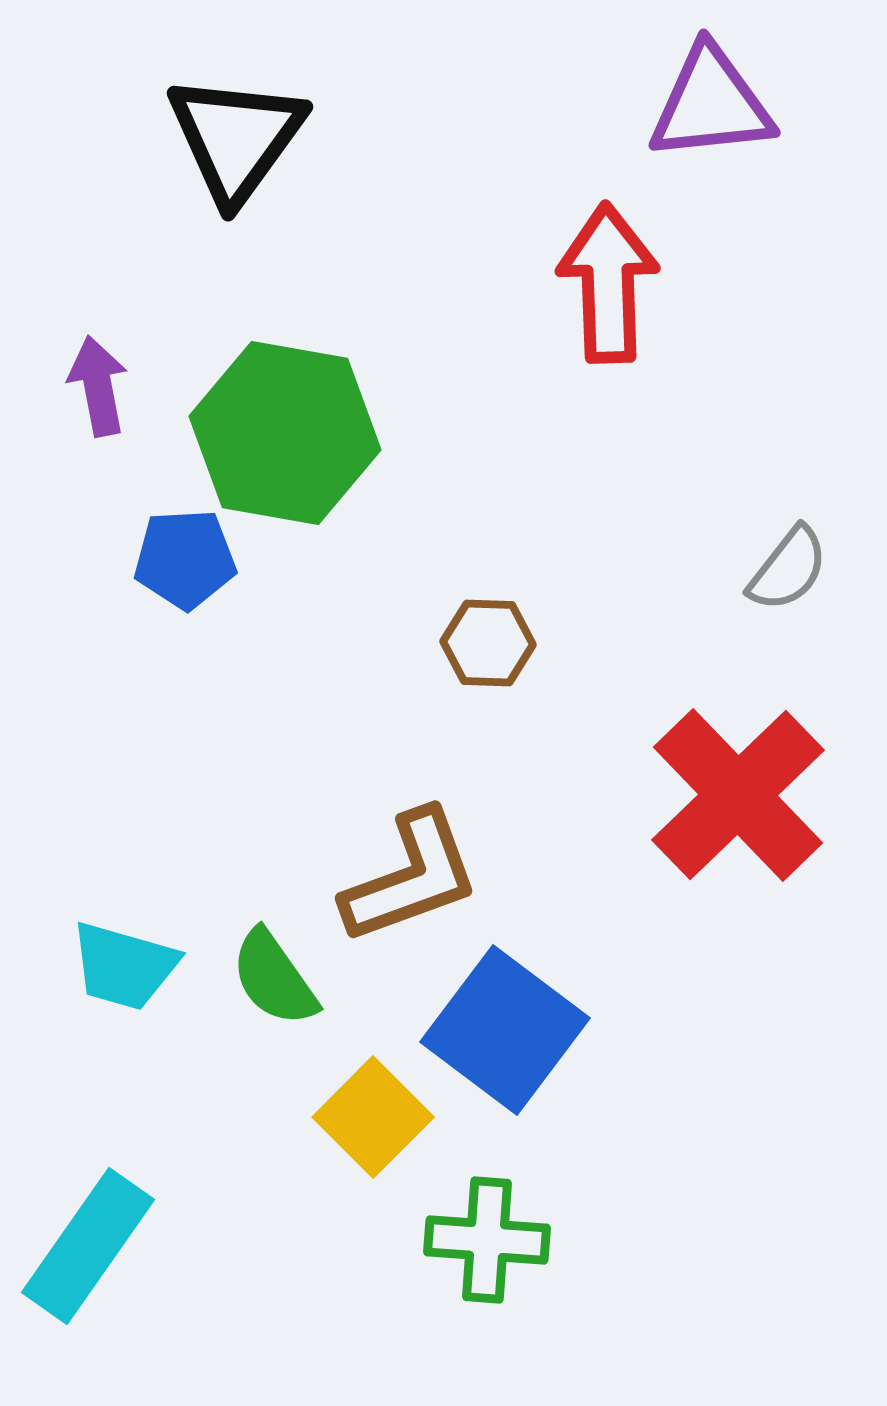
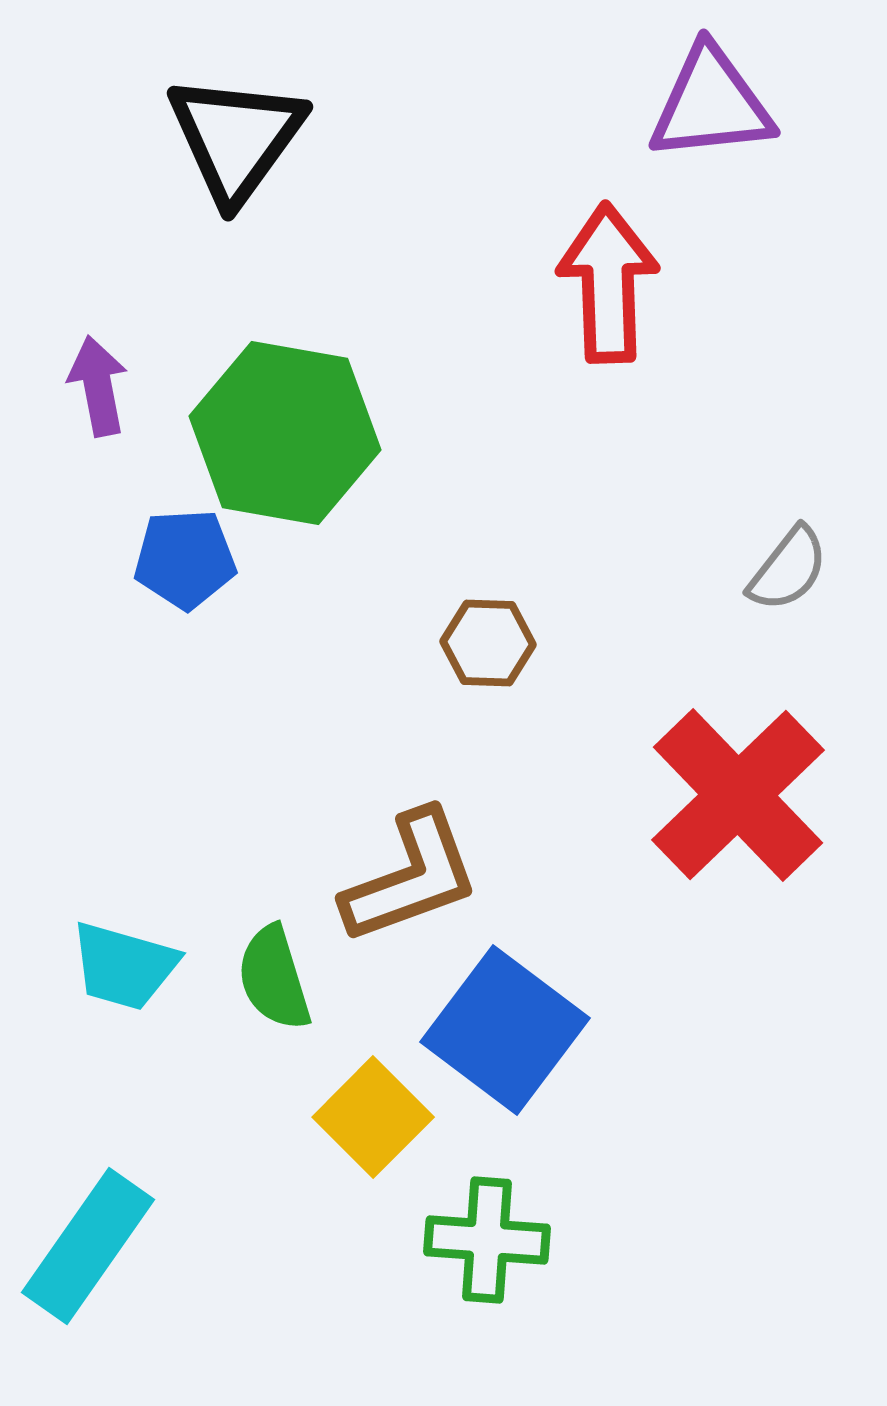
green semicircle: rotated 18 degrees clockwise
